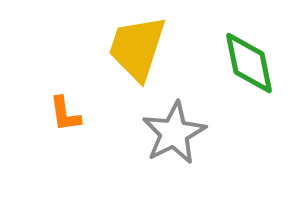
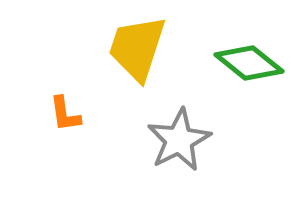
green diamond: rotated 40 degrees counterclockwise
gray star: moved 5 px right, 7 px down
